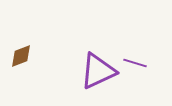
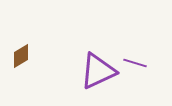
brown diamond: rotated 10 degrees counterclockwise
